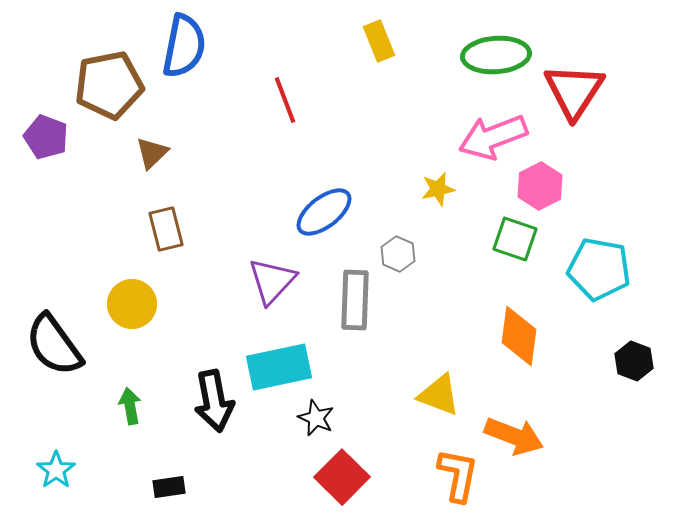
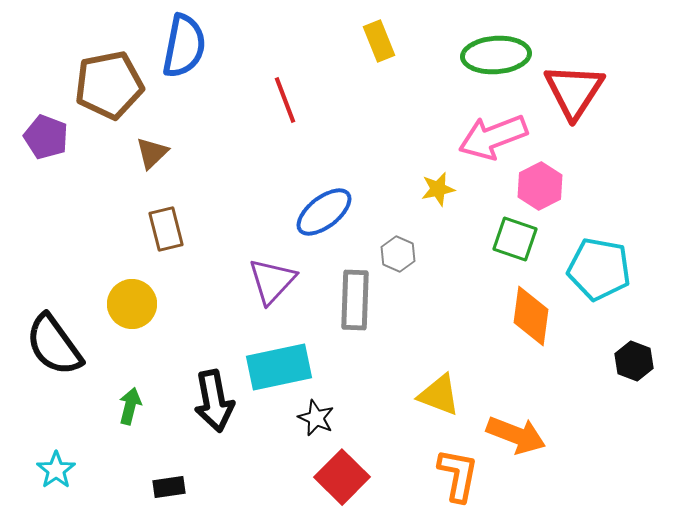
orange diamond: moved 12 px right, 20 px up
green arrow: rotated 24 degrees clockwise
orange arrow: moved 2 px right, 1 px up
